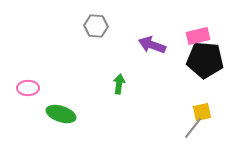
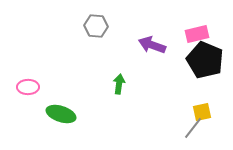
pink rectangle: moved 1 px left, 2 px up
black pentagon: rotated 18 degrees clockwise
pink ellipse: moved 1 px up
